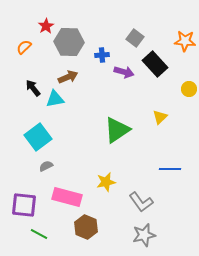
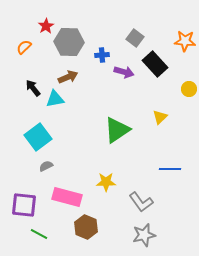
yellow star: rotated 12 degrees clockwise
